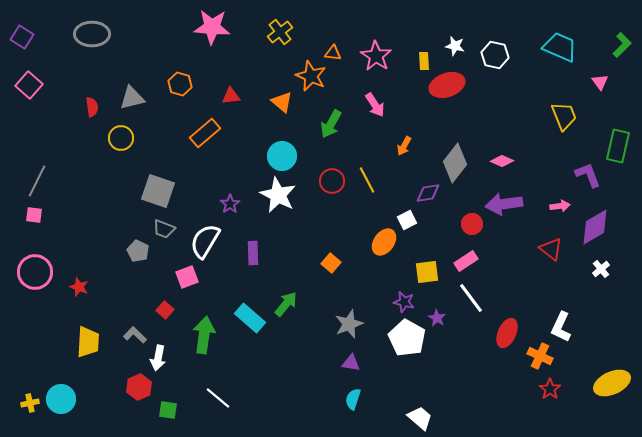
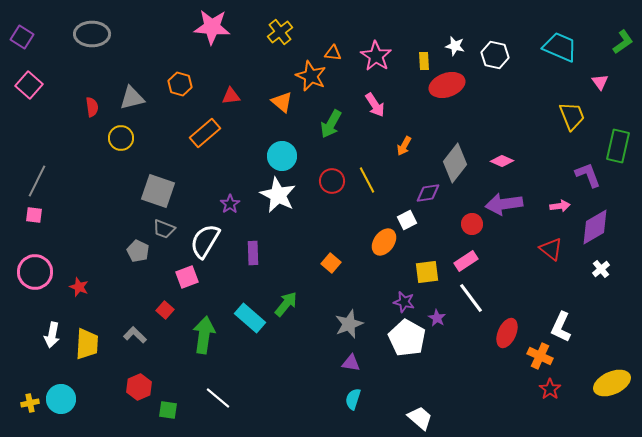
green L-shape at (622, 45): moved 1 px right, 3 px up; rotated 10 degrees clockwise
yellow trapezoid at (564, 116): moved 8 px right
yellow trapezoid at (88, 342): moved 1 px left, 2 px down
white arrow at (158, 358): moved 106 px left, 23 px up
